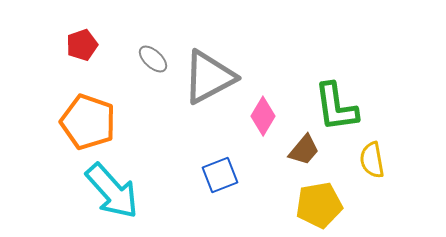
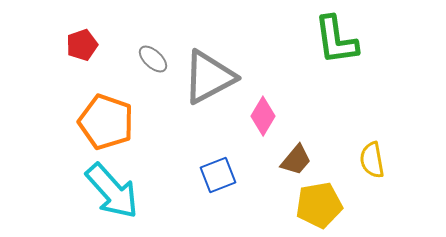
green L-shape: moved 67 px up
orange pentagon: moved 18 px right
brown trapezoid: moved 8 px left, 10 px down
blue square: moved 2 px left
